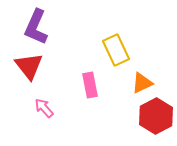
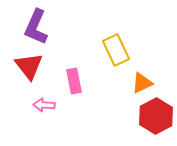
pink rectangle: moved 16 px left, 4 px up
pink arrow: moved 3 px up; rotated 45 degrees counterclockwise
